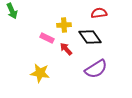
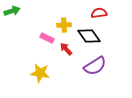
green arrow: rotated 84 degrees counterclockwise
black diamond: moved 1 px left, 1 px up
purple semicircle: moved 1 px left, 3 px up
